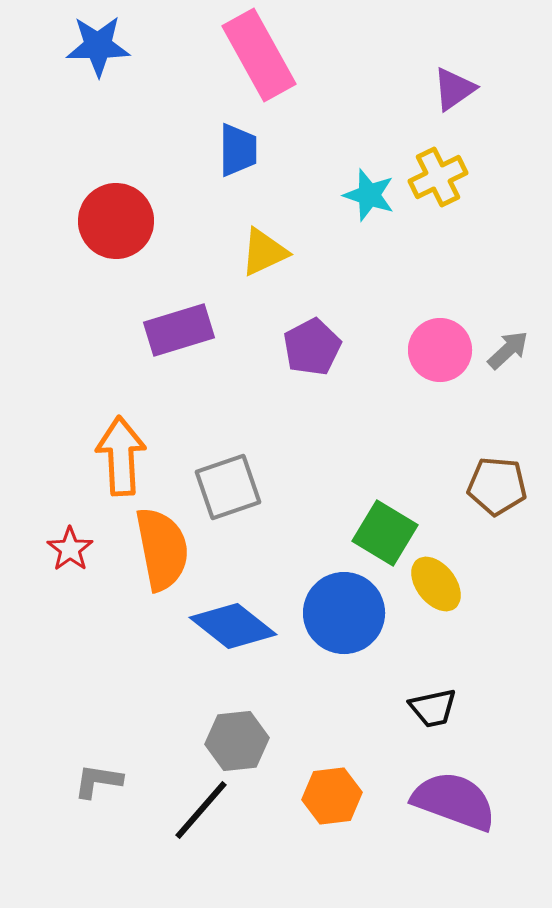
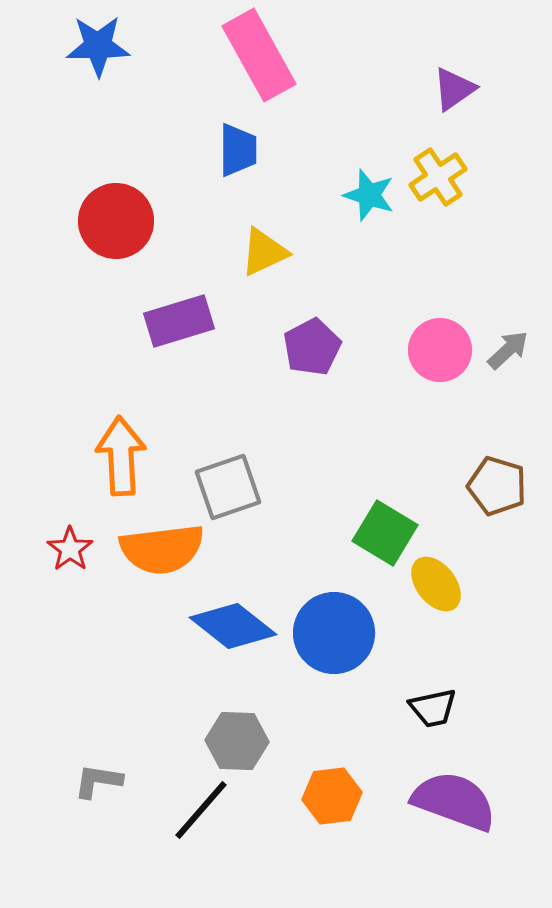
yellow cross: rotated 8 degrees counterclockwise
purple rectangle: moved 9 px up
brown pentagon: rotated 12 degrees clockwise
orange semicircle: rotated 94 degrees clockwise
blue circle: moved 10 px left, 20 px down
gray hexagon: rotated 8 degrees clockwise
